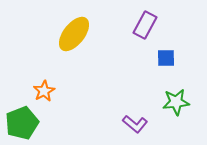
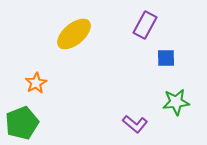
yellow ellipse: rotated 12 degrees clockwise
orange star: moved 8 px left, 8 px up
